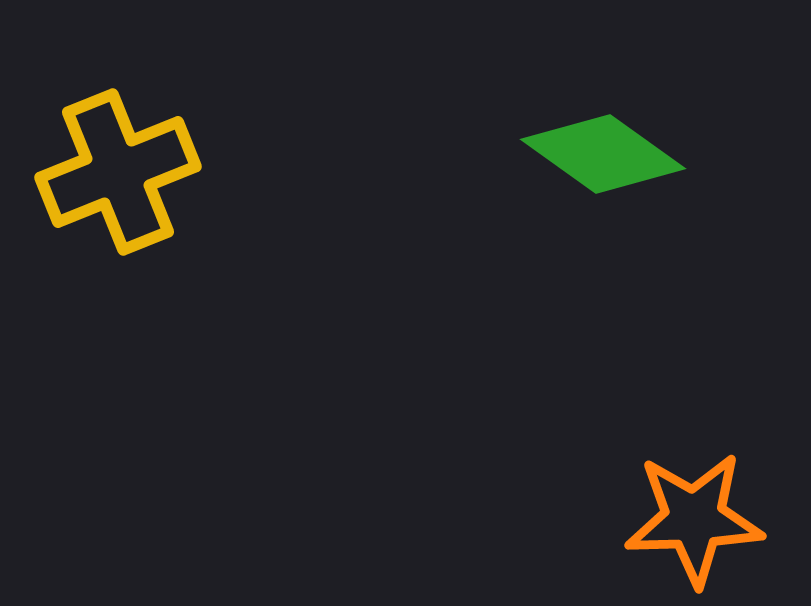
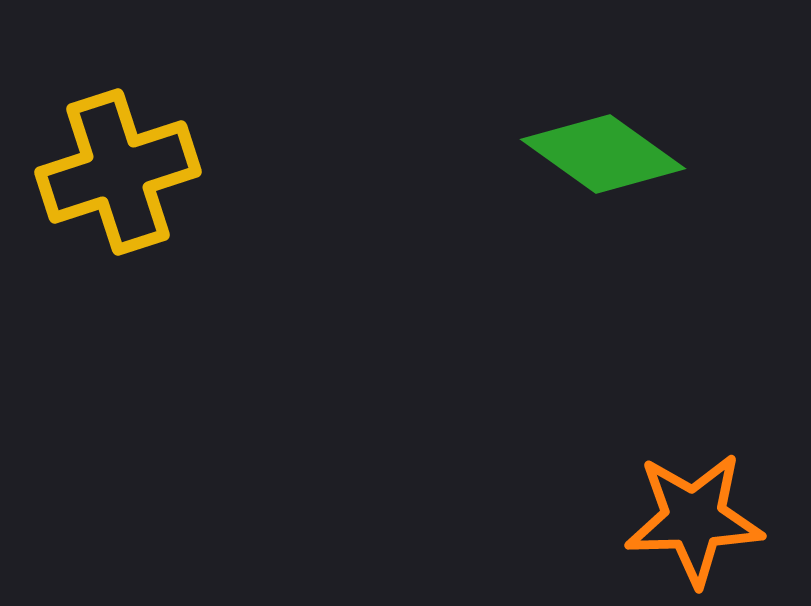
yellow cross: rotated 4 degrees clockwise
